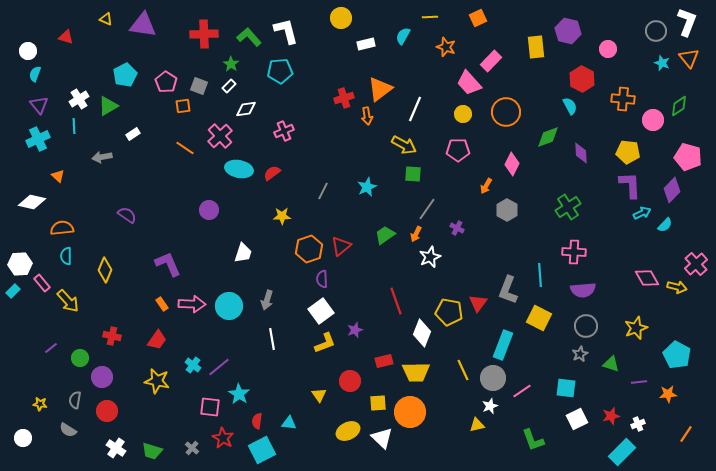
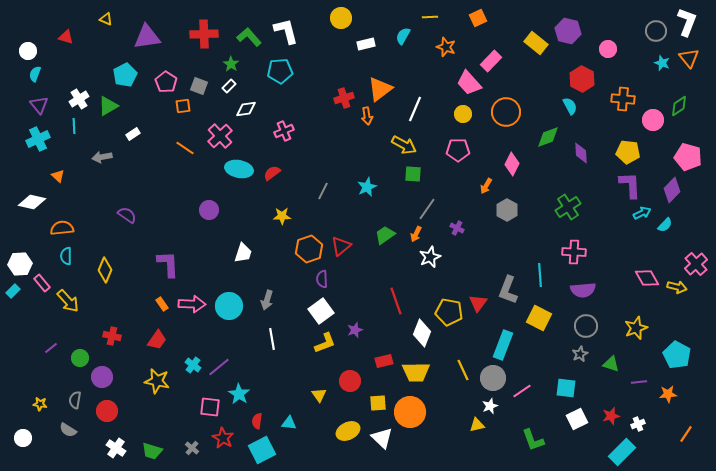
purple triangle at (143, 25): moved 4 px right, 12 px down; rotated 16 degrees counterclockwise
yellow rectangle at (536, 47): moved 4 px up; rotated 45 degrees counterclockwise
purple L-shape at (168, 264): rotated 20 degrees clockwise
